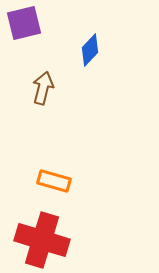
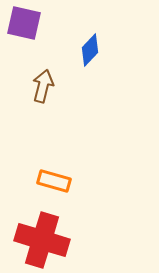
purple square: rotated 27 degrees clockwise
brown arrow: moved 2 px up
